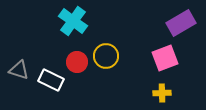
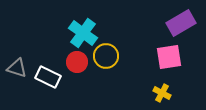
cyan cross: moved 10 px right, 12 px down
pink square: moved 4 px right, 1 px up; rotated 12 degrees clockwise
gray triangle: moved 2 px left, 2 px up
white rectangle: moved 3 px left, 3 px up
yellow cross: rotated 30 degrees clockwise
